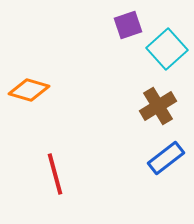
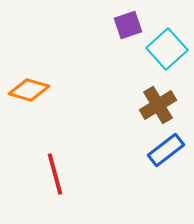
brown cross: moved 1 px up
blue rectangle: moved 8 px up
